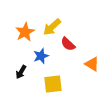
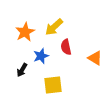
yellow arrow: moved 2 px right
red semicircle: moved 2 px left, 3 px down; rotated 35 degrees clockwise
orange triangle: moved 3 px right, 6 px up
black arrow: moved 1 px right, 2 px up
yellow square: moved 1 px down
